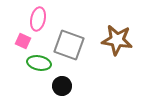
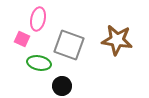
pink square: moved 1 px left, 2 px up
